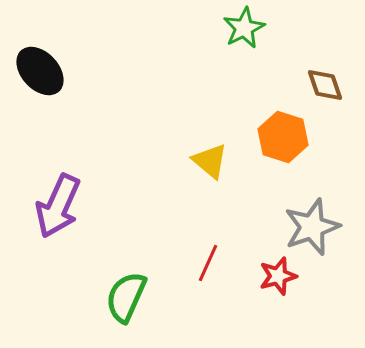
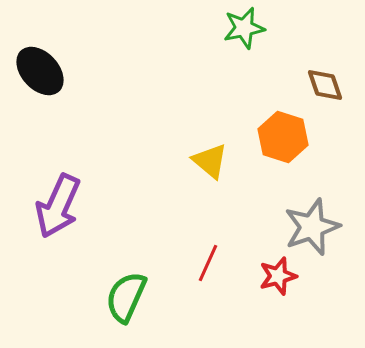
green star: rotated 15 degrees clockwise
